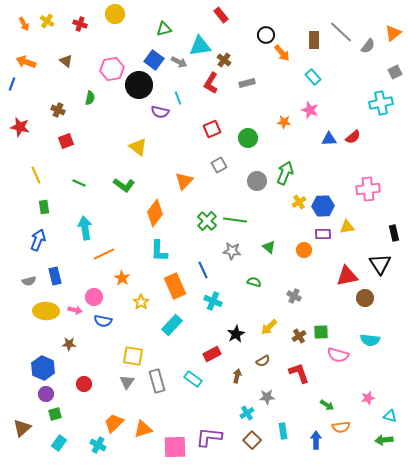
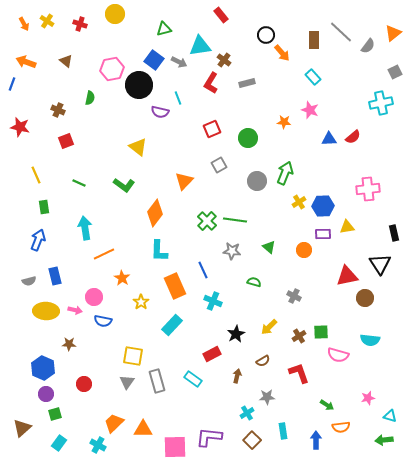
orange triangle at (143, 429): rotated 18 degrees clockwise
